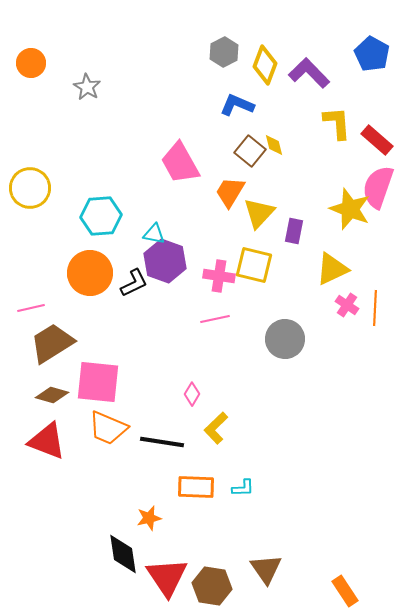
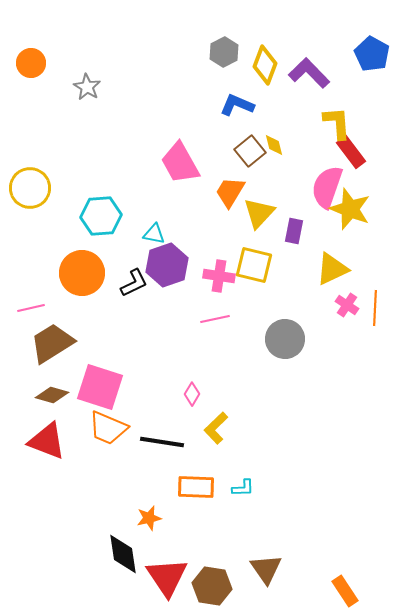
red rectangle at (377, 140): moved 26 px left, 12 px down; rotated 12 degrees clockwise
brown square at (250, 151): rotated 12 degrees clockwise
pink semicircle at (378, 187): moved 51 px left
purple hexagon at (165, 261): moved 2 px right, 4 px down; rotated 21 degrees clockwise
orange circle at (90, 273): moved 8 px left
pink square at (98, 382): moved 2 px right, 5 px down; rotated 12 degrees clockwise
